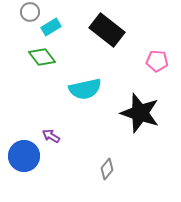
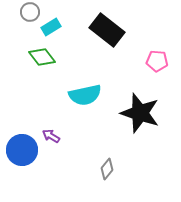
cyan semicircle: moved 6 px down
blue circle: moved 2 px left, 6 px up
